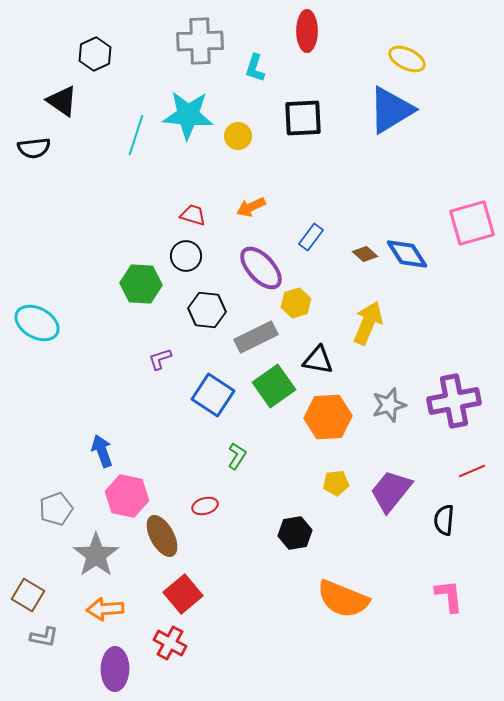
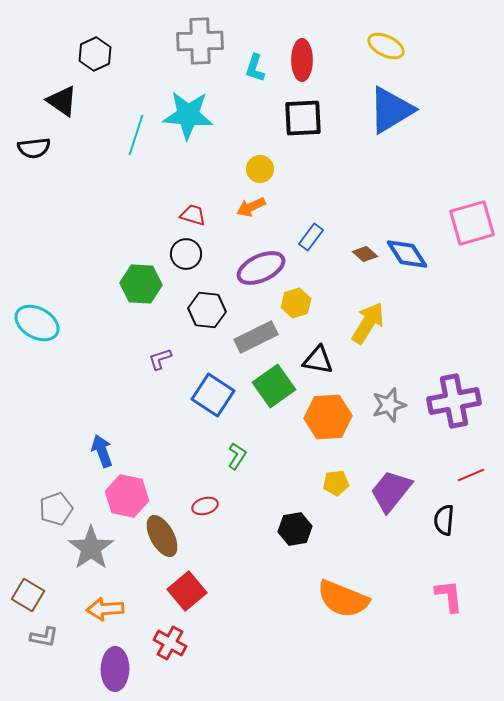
red ellipse at (307, 31): moved 5 px left, 29 px down
yellow ellipse at (407, 59): moved 21 px left, 13 px up
yellow circle at (238, 136): moved 22 px right, 33 px down
black circle at (186, 256): moved 2 px up
purple ellipse at (261, 268): rotated 72 degrees counterclockwise
yellow arrow at (368, 323): rotated 9 degrees clockwise
red line at (472, 471): moved 1 px left, 4 px down
black hexagon at (295, 533): moved 4 px up
gray star at (96, 555): moved 5 px left, 7 px up
red square at (183, 594): moved 4 px right, 3 px up
